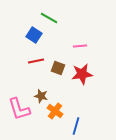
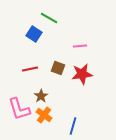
blue square: moved 1 px up
red line: moved 6 px left, 8 px down
brown star: rotated 24 degrees clockwise
orange cross: moved 11 px left, 4 px down
blue line: moved 3 px left
